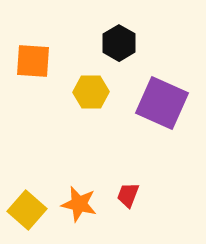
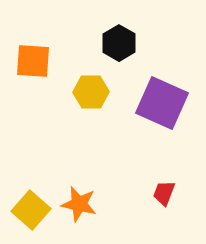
red trapezoid: moved 36 px right, 2 px up
yellow square: moved 4 px right
